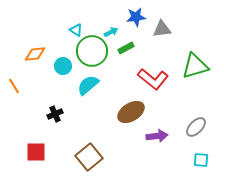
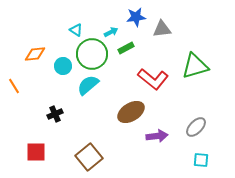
green circle: moved 3 px down
